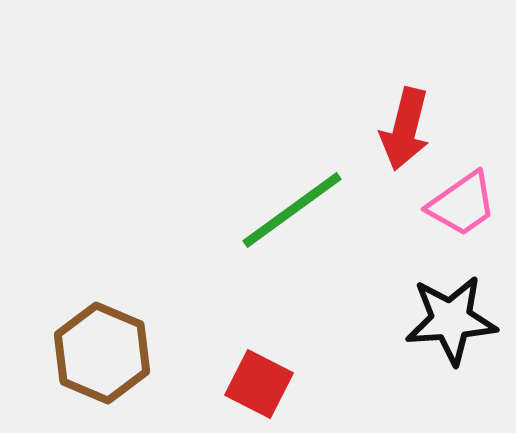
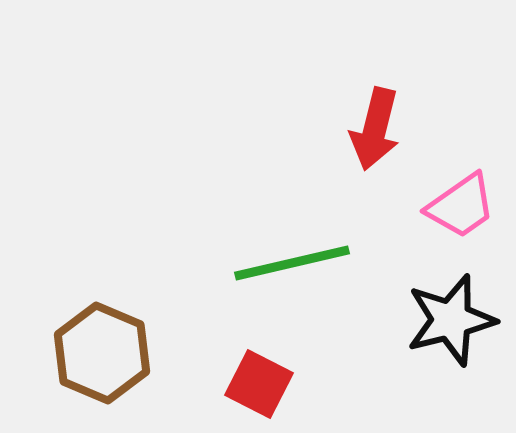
red arrow: moved 30 px left
pink trapezoid: moved 1 px left, 2 px down
green line: moved 53 px down; rotated 23 degrees clockwise
black star: rotated 10 degrees counterclockwise
